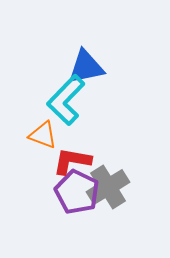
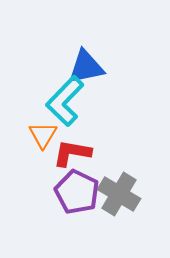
cyan L-shape: moved 1 px left, 1 px down
orange triangle: rotated 40 degrees clockwise
red L-shape: moved 8 px up
gray cross: moved 11 px right, 7 px down; rotated 27 degrees counterclockwise
